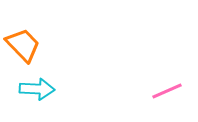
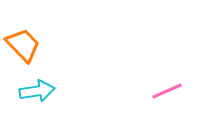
cyan arrow: moved 2 px down; rotated 12 degrees counterclockwise
